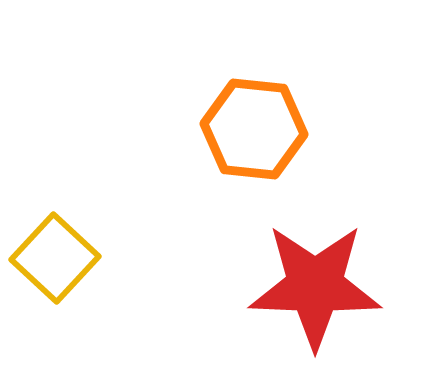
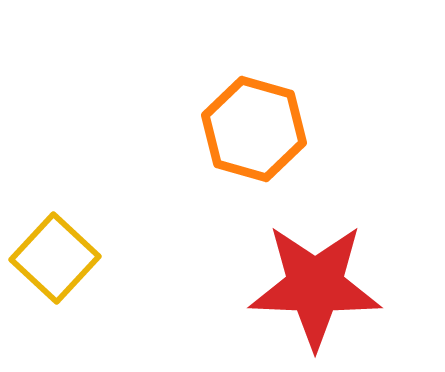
orange hexagon: rotated 10 degrees clockwise
